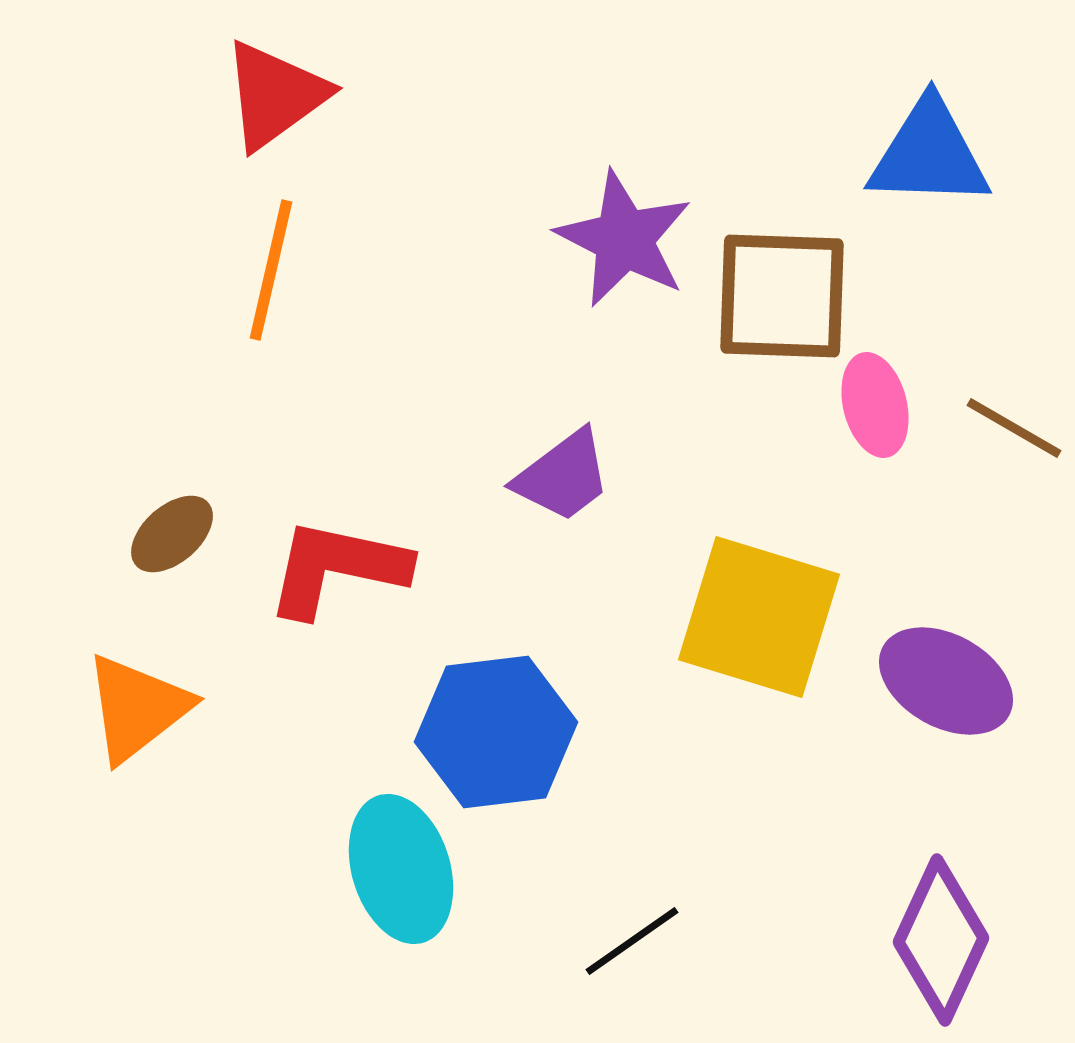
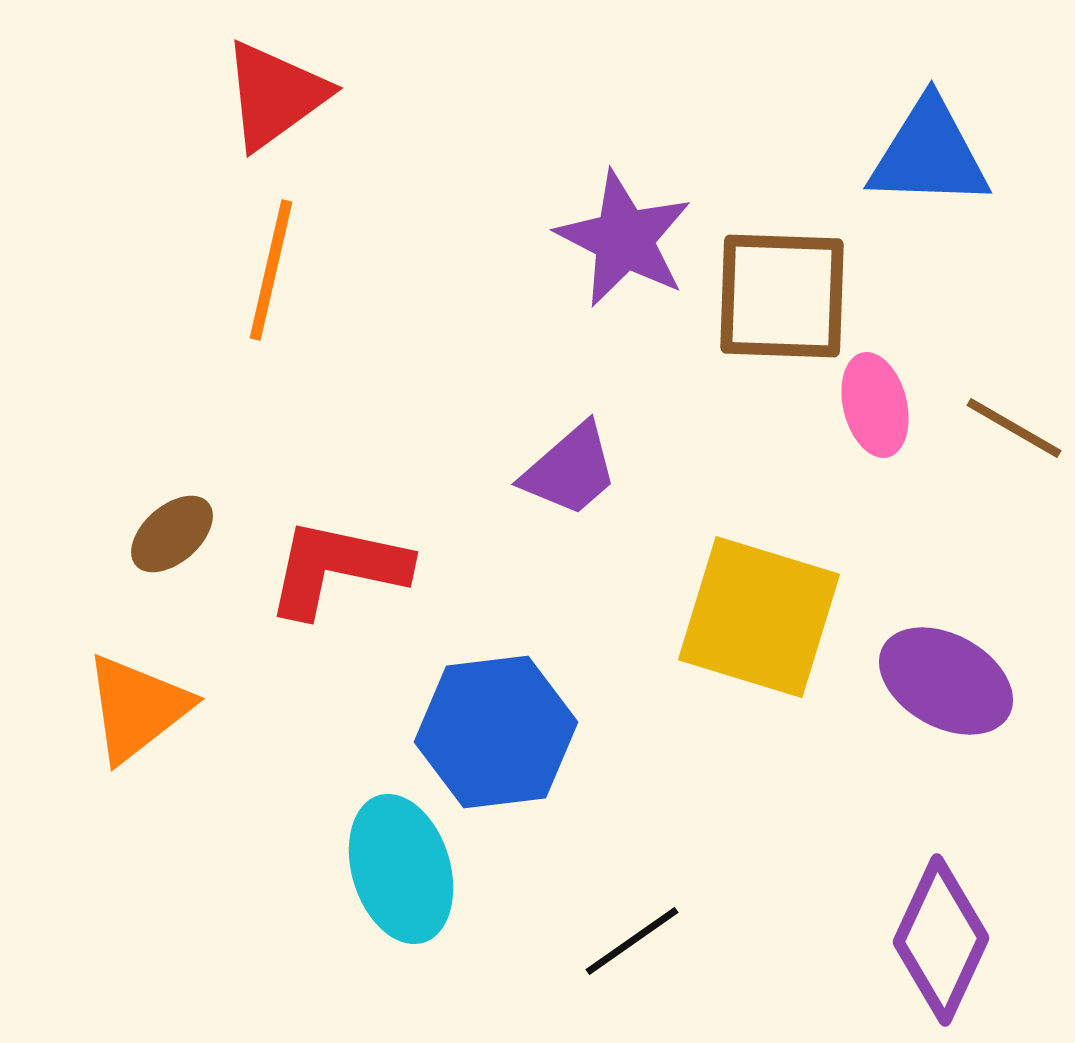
purple trapezoid: moved 7 px right, 6 px up; rotated 4 degrees counterclockwise
